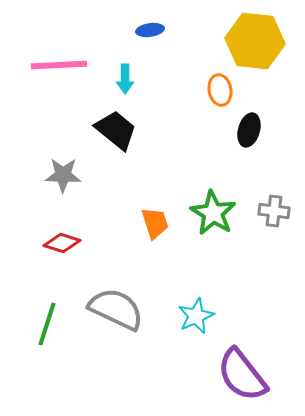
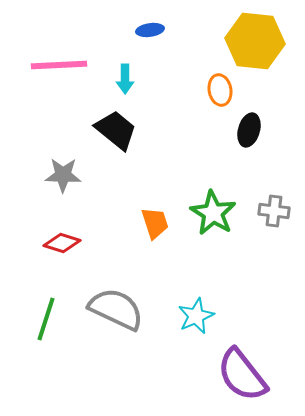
green line: moved 1 px left, 5 px up
